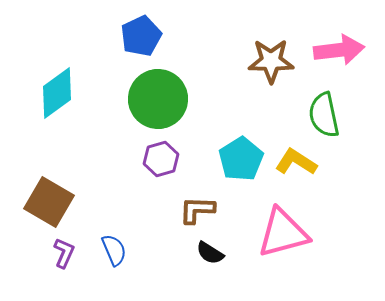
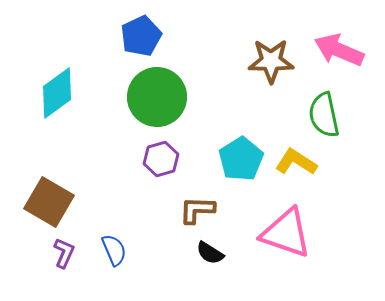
pink arrow: rotated 150 degrees counterclockwise
green circle: moved 1 px left, 2 px up
pink triangle: moved 3 px right; rotated 34 degrees clockwise
